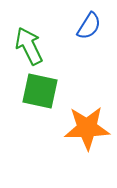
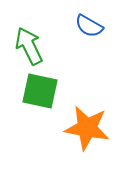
blue semicircle: rotated 88 degrees clockwise
orange star: rotated 12 degrees clockwise
